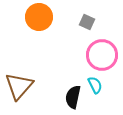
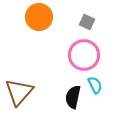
pink circle: moved 18 px left
brown triangle: moved 6 px down
